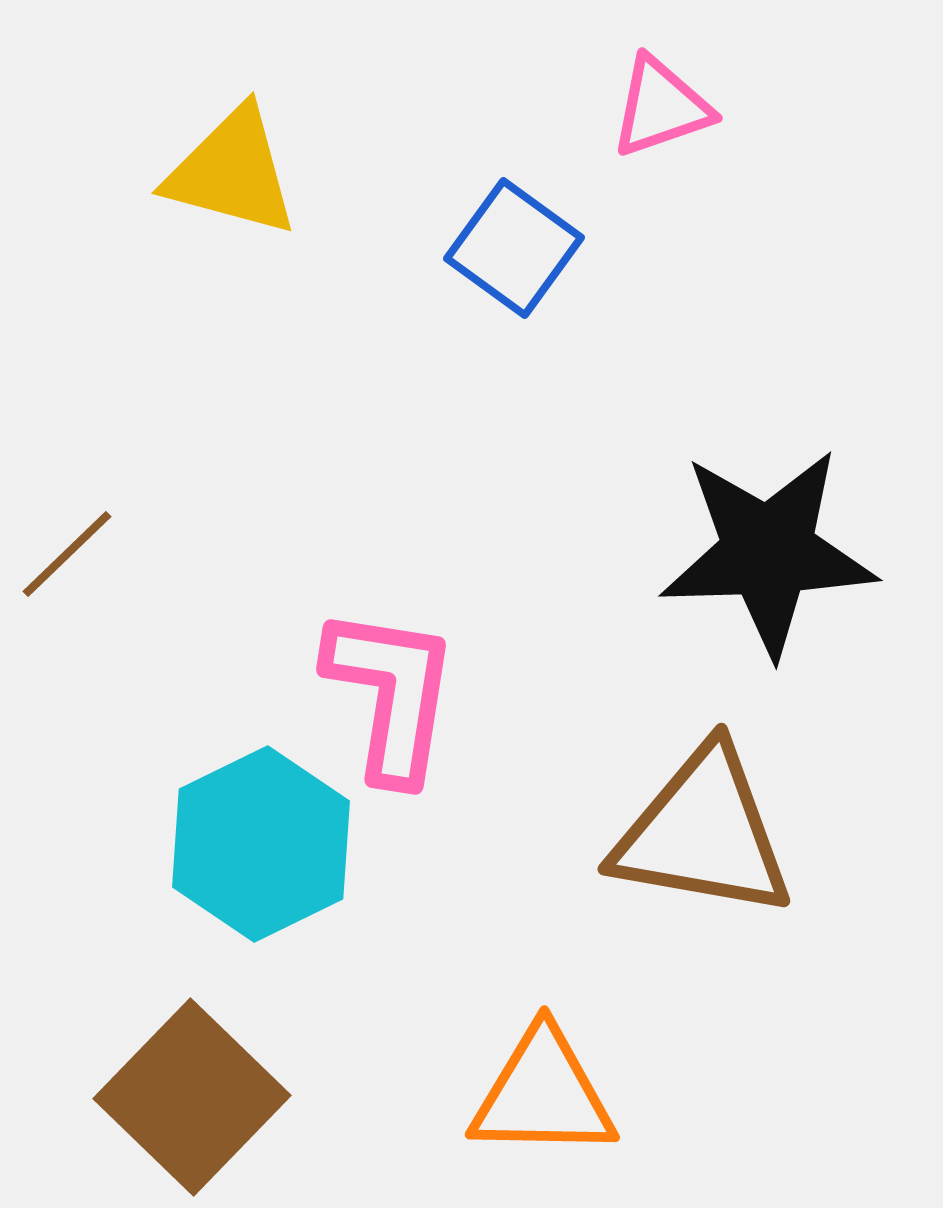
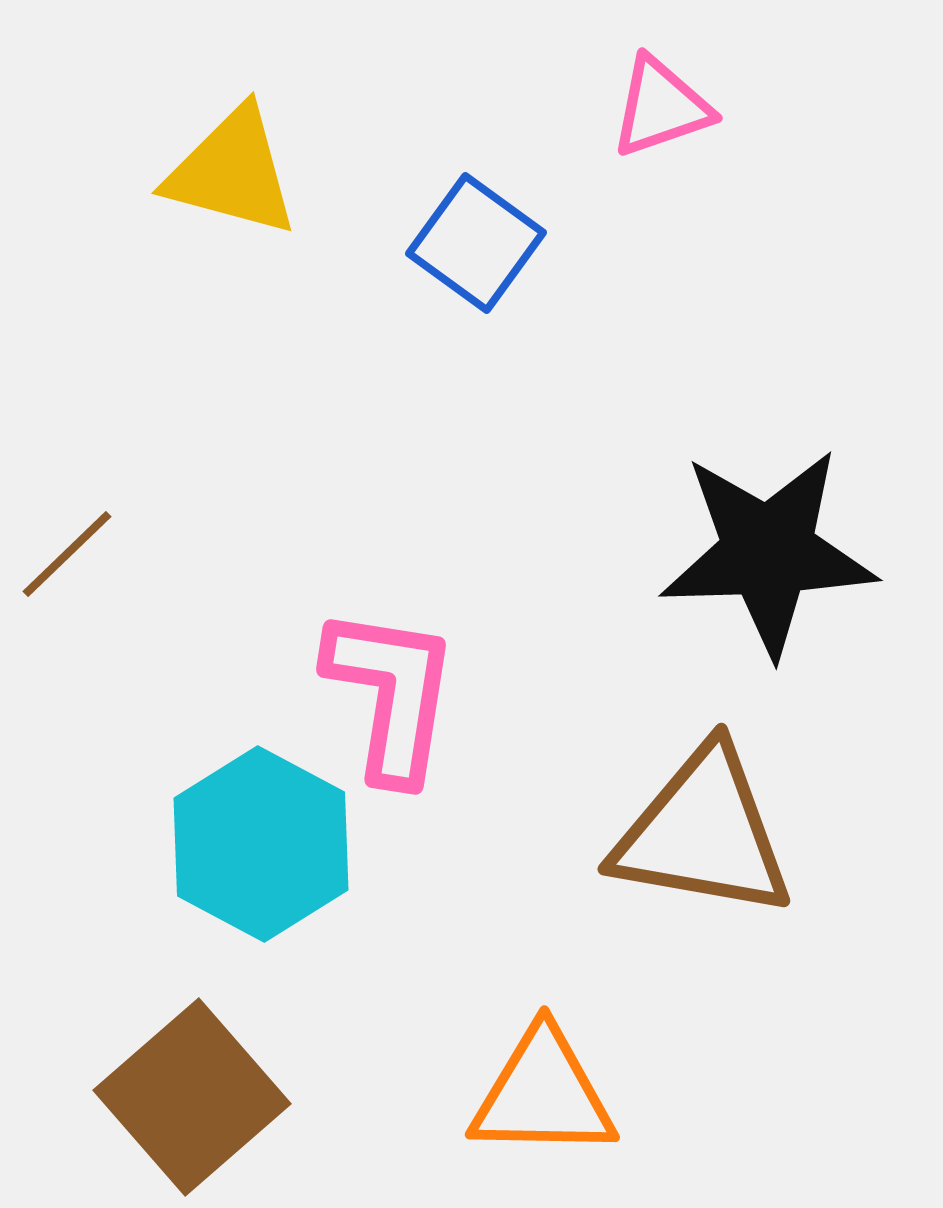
blue square: moved 38 px left, 5 px up
cyan hexagon: rotated 6 degrees counterclockwise
brown square: rotated 5 degrees clockwise
